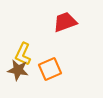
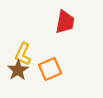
red trapezoid: rotated 120 degrees clockwise
brown star: rotated 30 degrees clockwise
